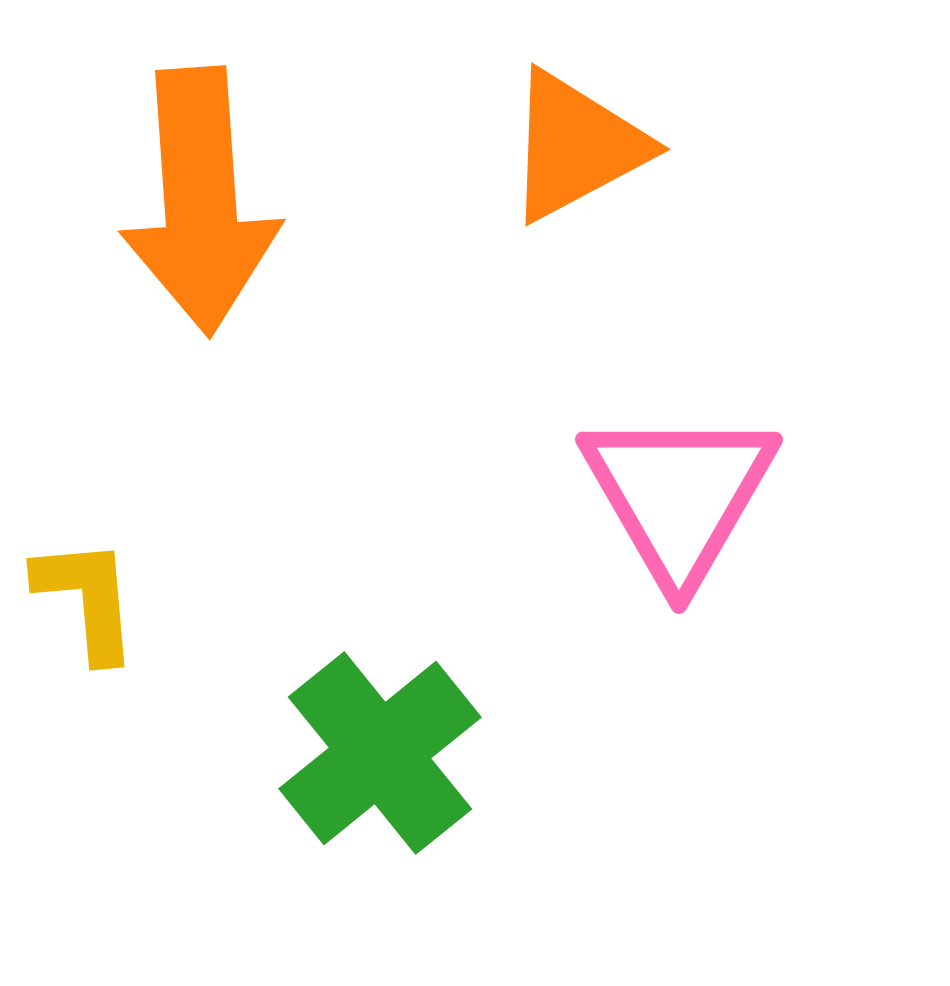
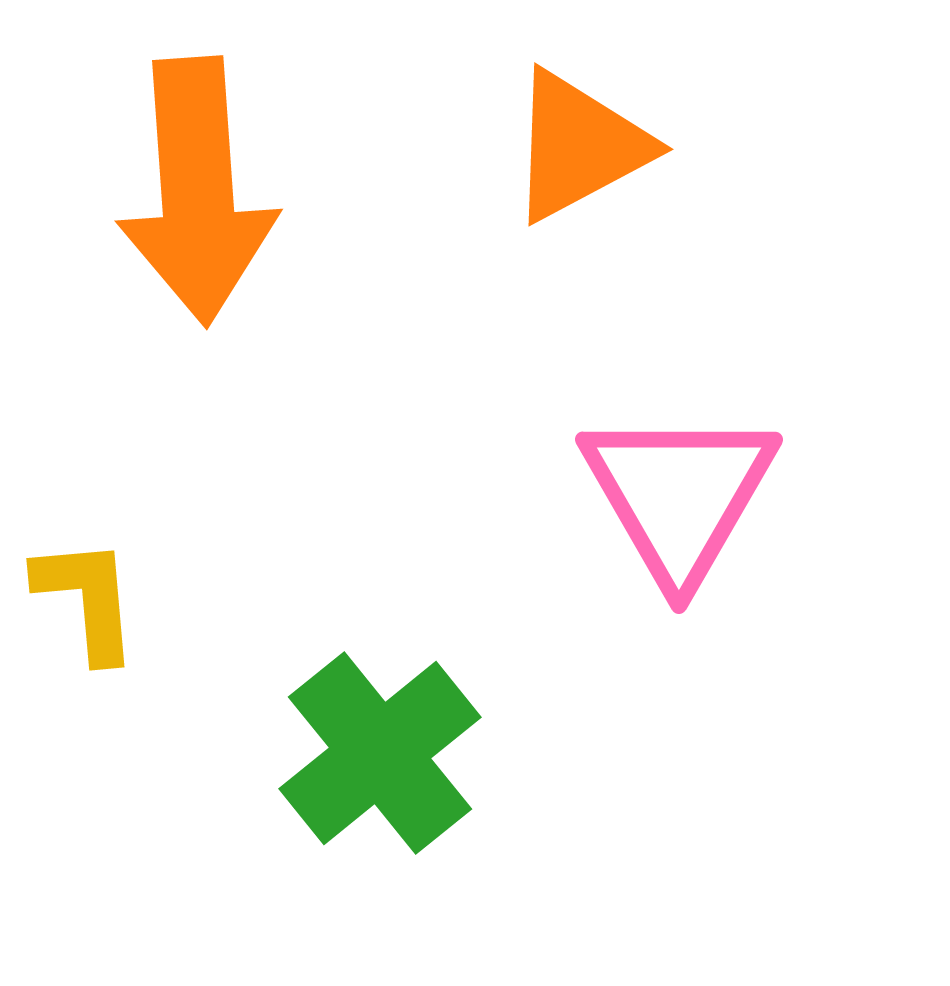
orange triangle: moved 3 px right
orange arrow: moved 3 px left, 10 px up
